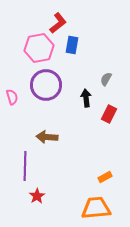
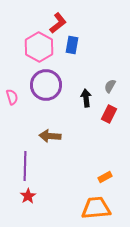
pink hexagon: moved 1 px up; rotated 20 degrees counterclockwise
gray semicircle: moved 4 px right, 7 px down
brown arrow: moved 3 px right, 1 px up
red star: moved 9 px left
